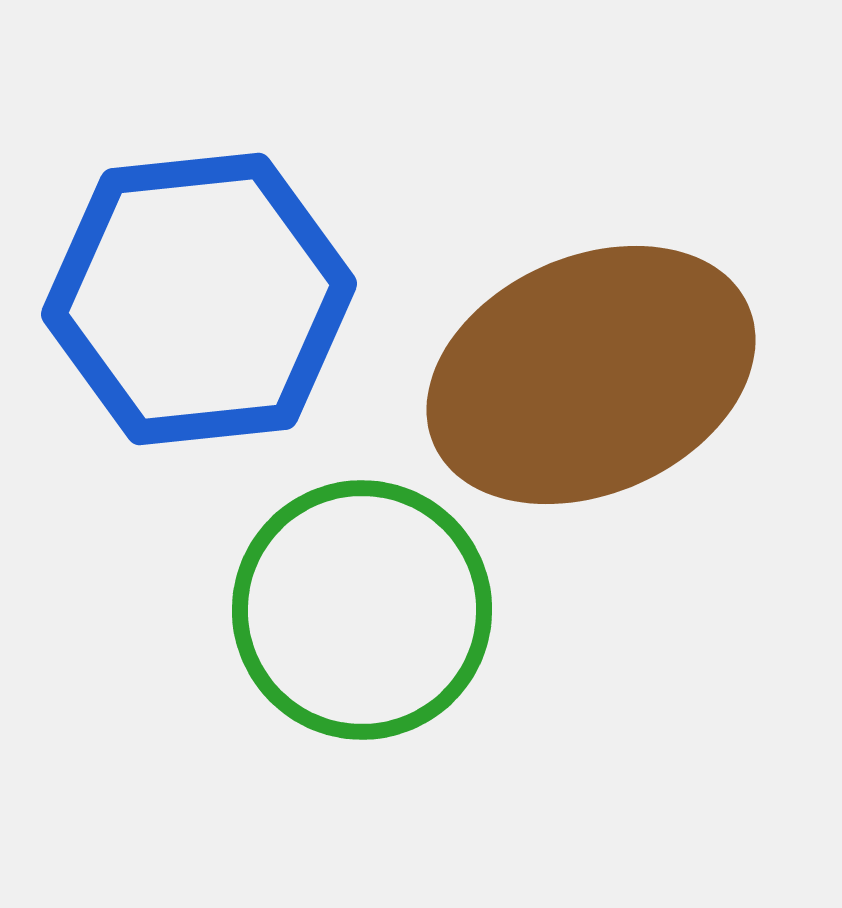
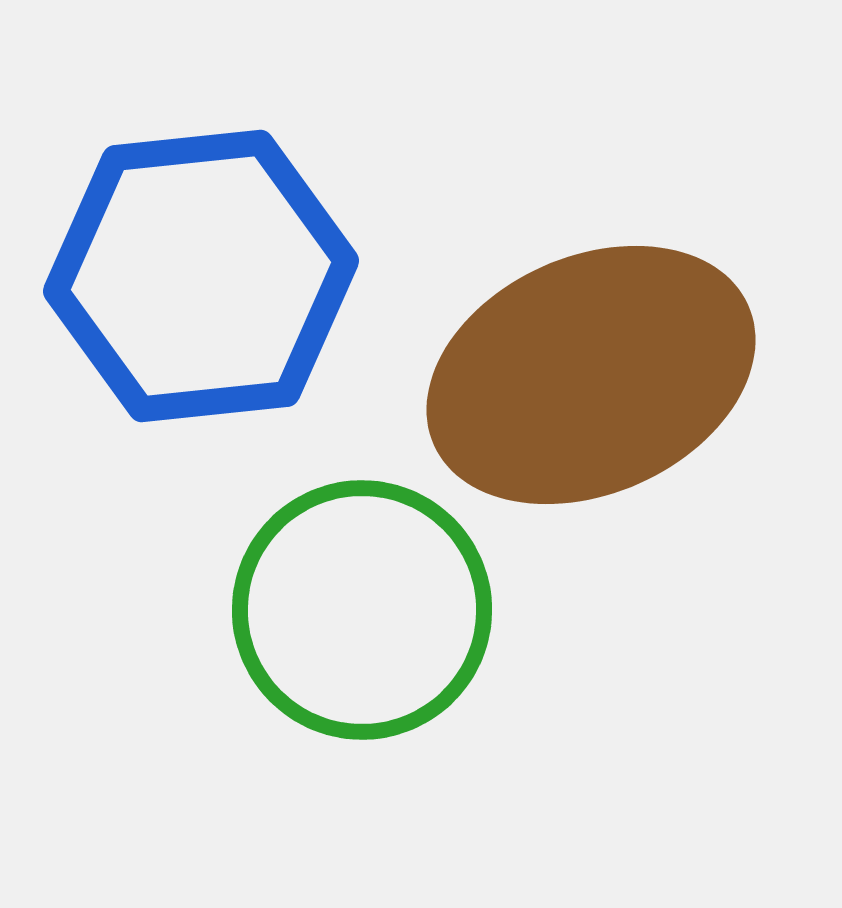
blue hexagon: moved 2 px right, 23 px up
